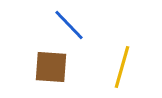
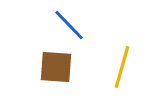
brown square: moved 5 px right
